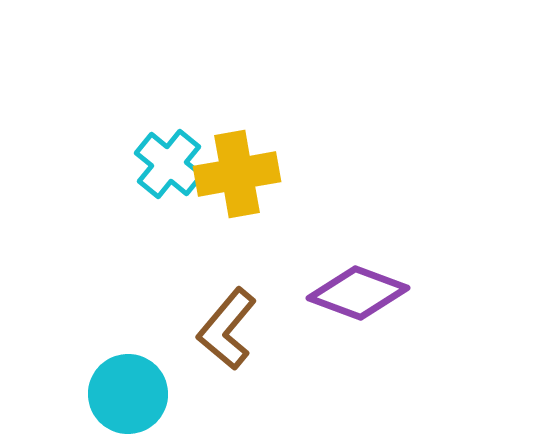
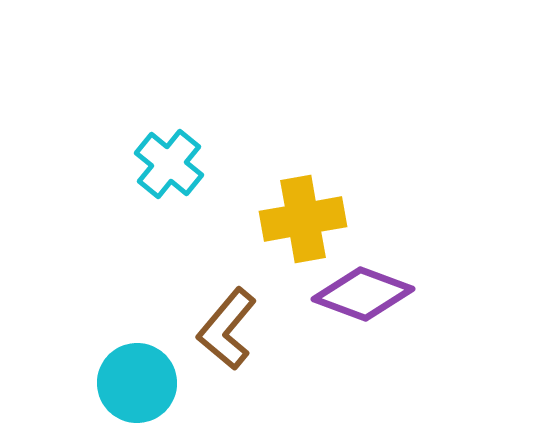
yellow cross: moved 66 px right, 45 px down
purple diamond: moved 5 px right, 1 px down
cyan circle: moved 9 px right, 11 px up
